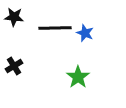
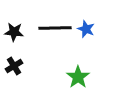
black star: moved 15 px down
blue star: moved 1 px right, 4 px up
